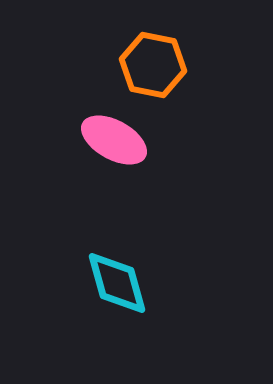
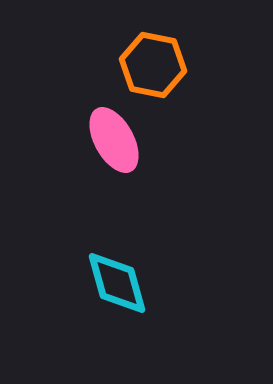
pink ellipse: rotated 32 degrees clockwise
